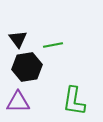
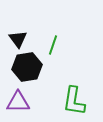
green line: rotated 60 degrees counterclockwise
